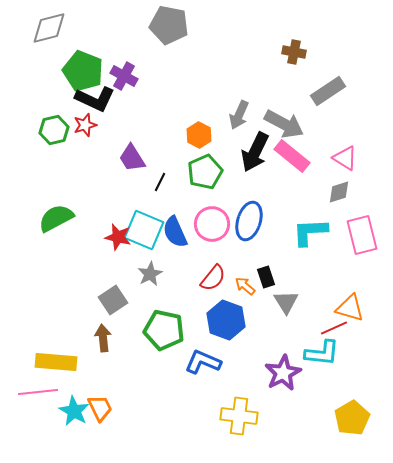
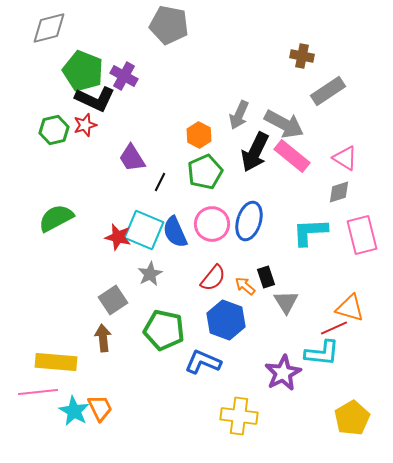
brown cross at (294, 52): moved 8 px right, 4 px down
